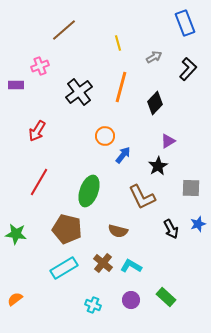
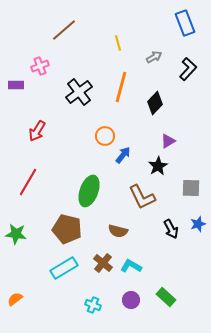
red line: moved 11 px left
